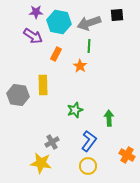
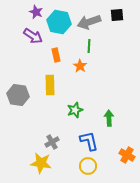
purple star: rotated 24 degrees clockwise
gray arrow: moved 1 px up
orange rectangle: moved 1 px down; rotated 40 degrees counterclockwise
yellow rectangle: moved 7 px right
blue L-shape: rotated 50 degrees counterclockwise
